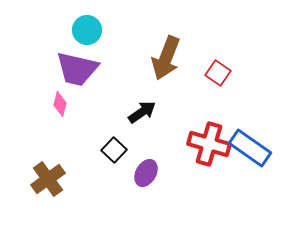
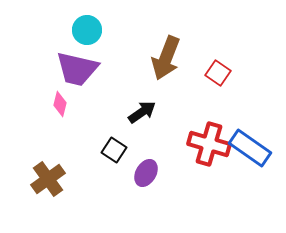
black square: rotated 10 degrees counterclockwise
